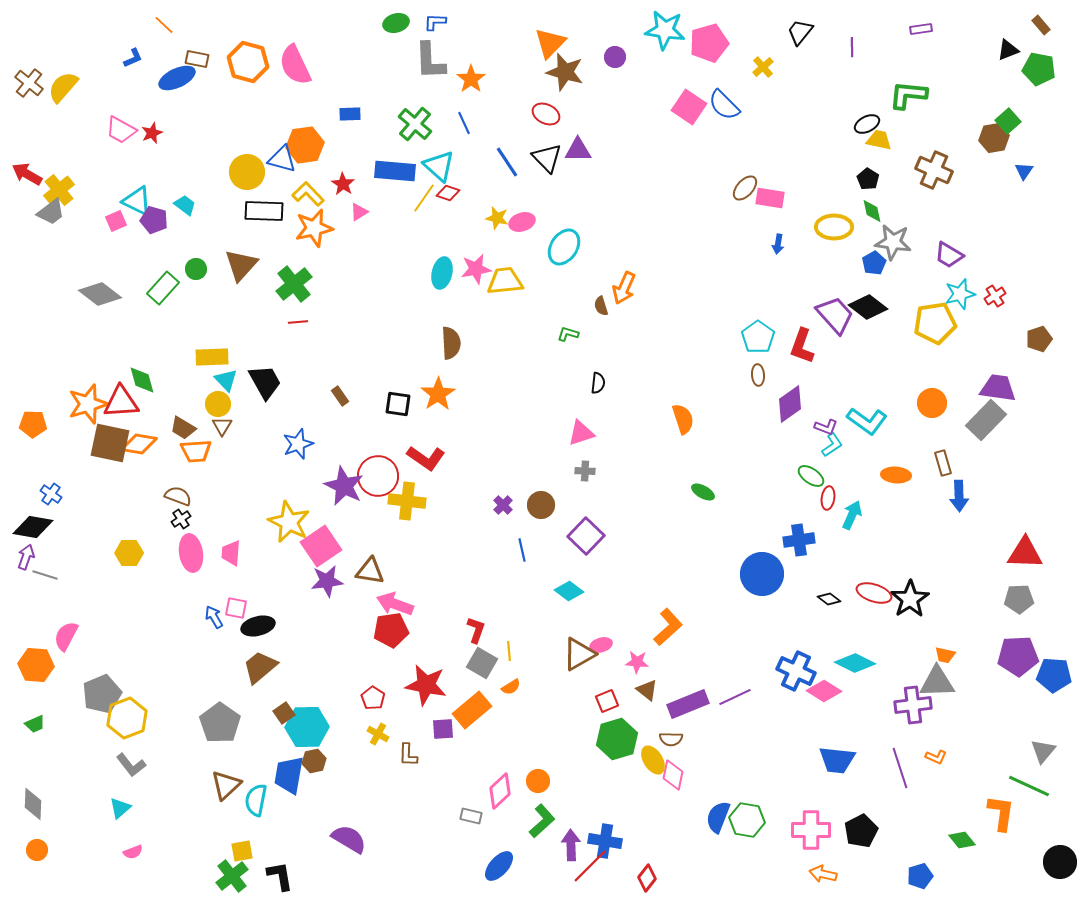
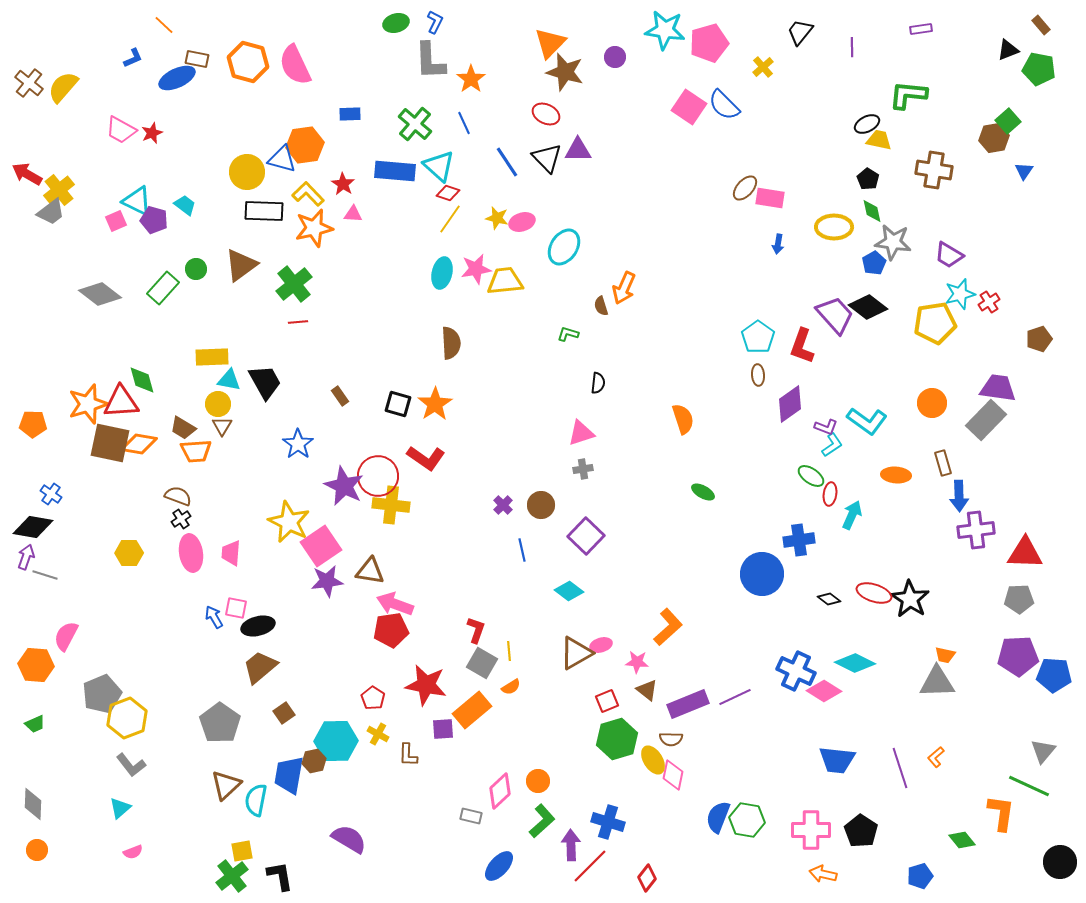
blue L-shape at (435, 22): rotated 115 degrees clockwise
brown cross at (934, 170): rotated 15 degrees counterclockwise
yellow line at (424, 198): moved 26 px right, 21 px down
pink triangle at (359, 212): moved 6 px left, 2 px down; rotated 36 degrees clockwise
brown triangle at (241, 265): rotated 12 degrees clockwise
red cross at (995, 296): moved 6 px left, 6 px down
cyan triangle at (226, 380): moved 3 px right; rotated 35 degrees counterclockwise
orange star at (438, 394): moved 3 px left, 10 px down
black square at (398, 404): rotated 8 degrees clockwise
blue star at (298, 444): rotated 16 degrees counterclockwise
gray cross at (585, 471): moved 2 px left, 2 px up; rotated 12 degrees counterclockwise
red ellipse at (828, 498): moved 2 px right, 4 px up
yellow cross at (407, 501): moved 16 px left, 4 px down
black star at (910, 599): rotated 6 degrees counterclockwise
brown triangle at (579, 654): moved 3 px left, 1 px up
purple cross at (913, 705): moved 63 px right, 175 px up
cyan hexagon at (307, 727): moved 29 px right, 14 px down
orange L-shape at (936, 757): rotated 115 degrees clockwise
black pentagon at (861, 831): rotated 12 degrees counterclockwise
blue cross at (605, 841): moved 3 px right, 19 px up; rotated 8 degrees clockwise
